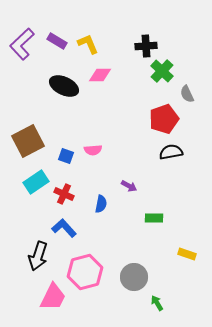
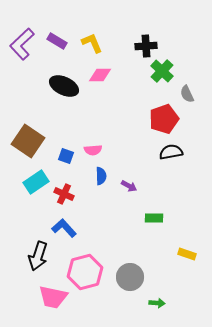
yellow L-shape: moved 4 px right, 1 px up
brown square: rotated 28 degrees counterclockwise
blue semicircle: moved 28 px up; rotated 12 degrees counterclockwise
gray circle: moved 4 px left
pink trapezoid: rotated 76 degrees clockwise
green arrow: rotated 126 degrees clockwise
